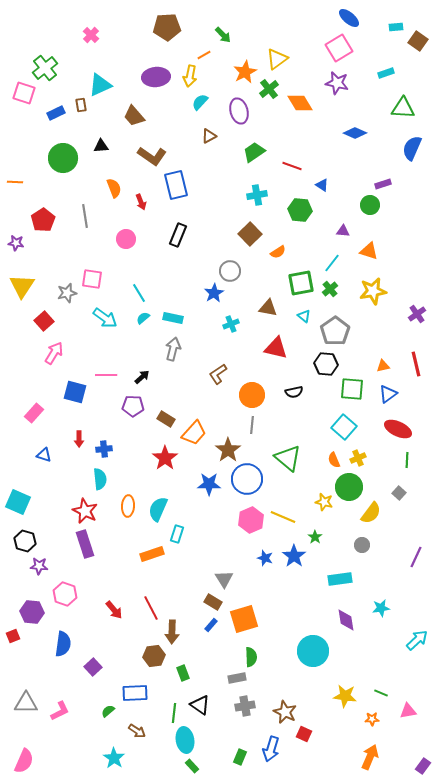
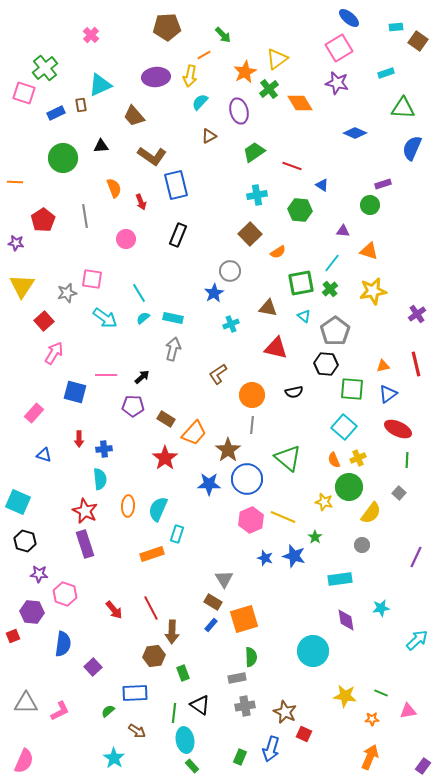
blue star at (294, 556): rotated 20 degrees counterclockwise
purple star at (39, 566): moved 8 px down
